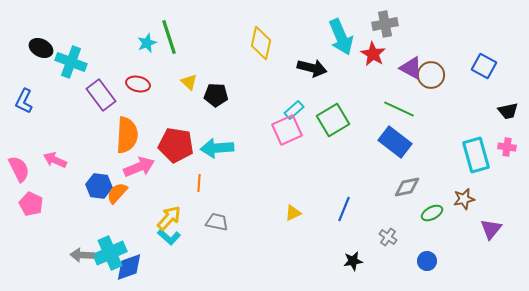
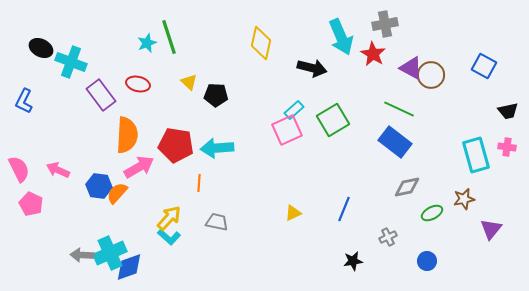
pink arrow at (55, 160): moved 3 px right, 10 px down
pink arrow at (139, 167): rotated 8 degrees counterclockwise
gray cross at (388, 237): rotated 30 degrees clockwise
